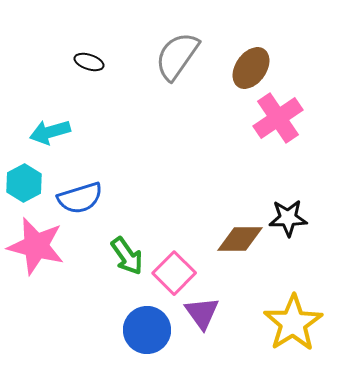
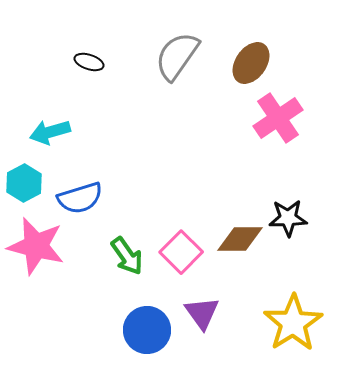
brown ellipse: moved 5 px up
pink square: moved 7 px right, 21 px up
